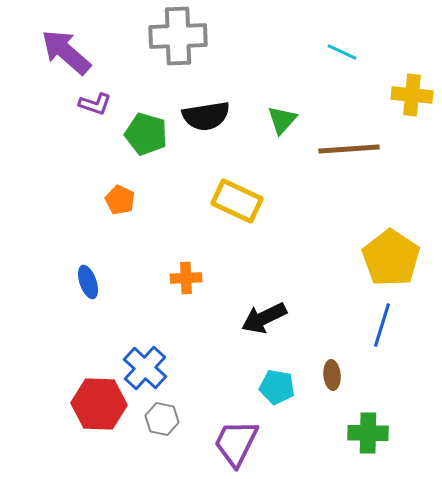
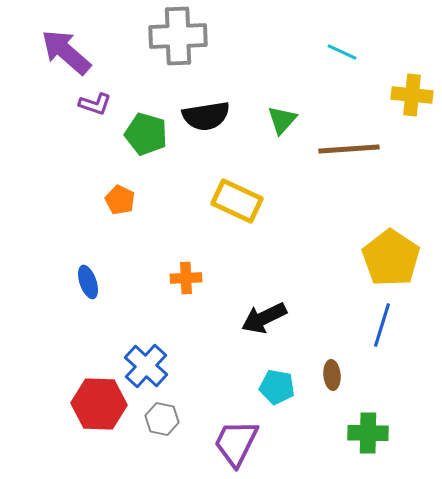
blue cross: moved 1 px right, 2 px up
